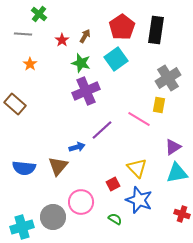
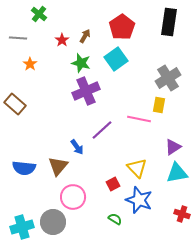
black rectangle: moved 13 px right, 8 px up
gray line: moved 5 px left, 4 px down
pink line: rotated 20 degrees counterclockwise
blue arrow: rotated 70 degrees clockwise
pink circle: moved 8 px left, 5 px up
gray circle: moved 5 px down
